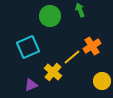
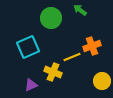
green arrow: rotated 32 degrees counterclockwise
green circle: moved 1 px right, 2 px down
orange cross: rotated 12 degrees clockwise
yellow line: rotated 18 degrees clockwise
yellow cross: rotated 18 degrees counterclockwise
